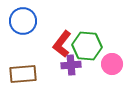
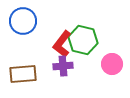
green hexagon: moved 4 px left, 6 px up; rotated 8 degrees clockwise
purple cross: moved 8 px left, 1 px down
